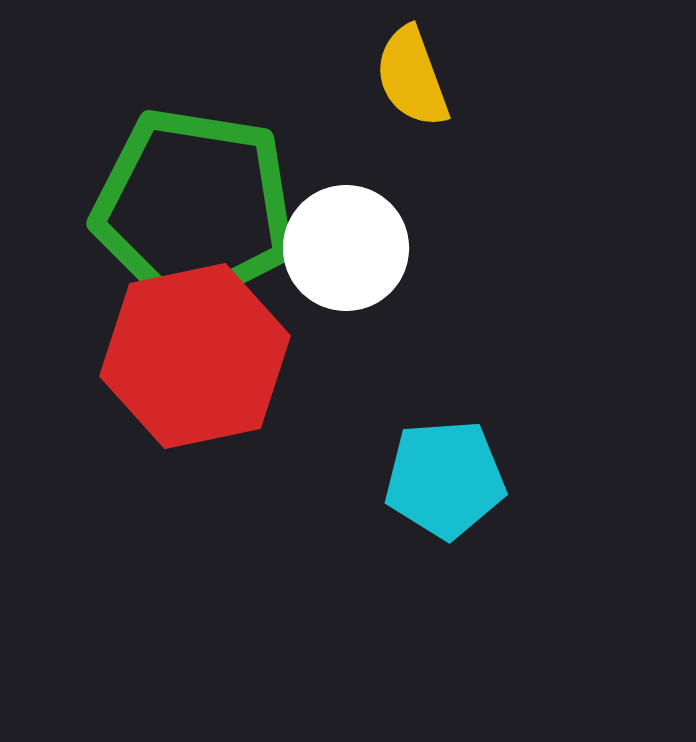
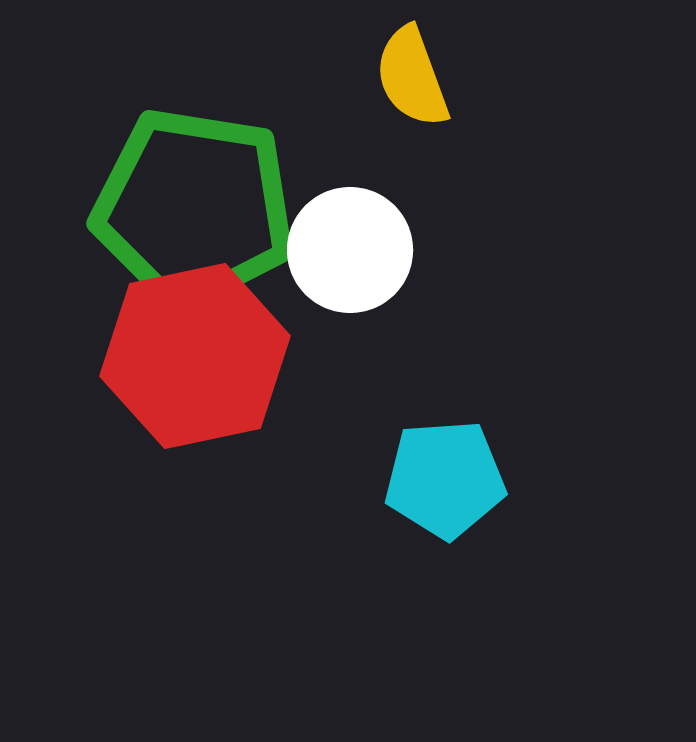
white circle: moved 4 px right, 2 px down
